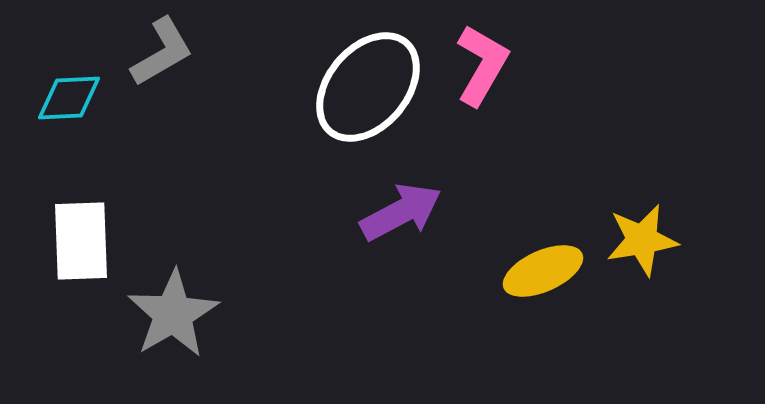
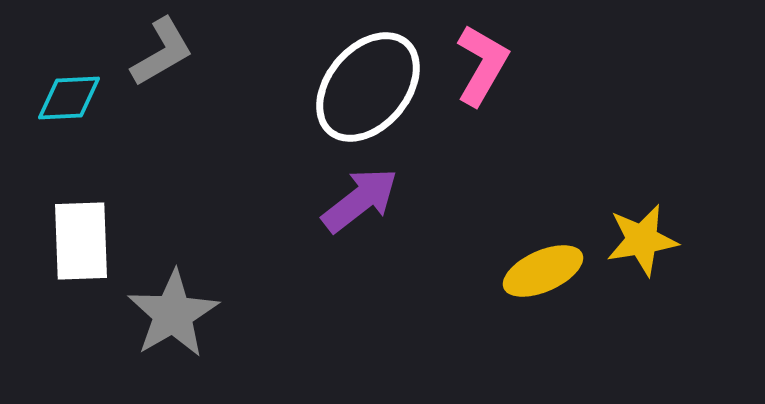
purple arrow: moved 41 px left, 12 px up; rotated 10 degrees counterclockwise
